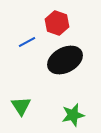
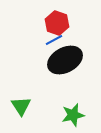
blue line: moved 27 px right, 2 px up
